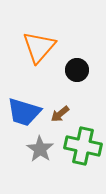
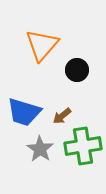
orange triangle: moved 3 px right, 2 px up
brown arrow: moved 2 px right, 2 px down
green cross: rotated 21 degrees counterclockwise
